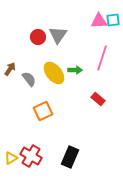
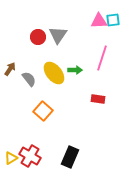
red rectangle: rotated 32 degrees counterclockwise
orange square: rotated 24 degrees counterclockwise
red cross: moved 1 px left
